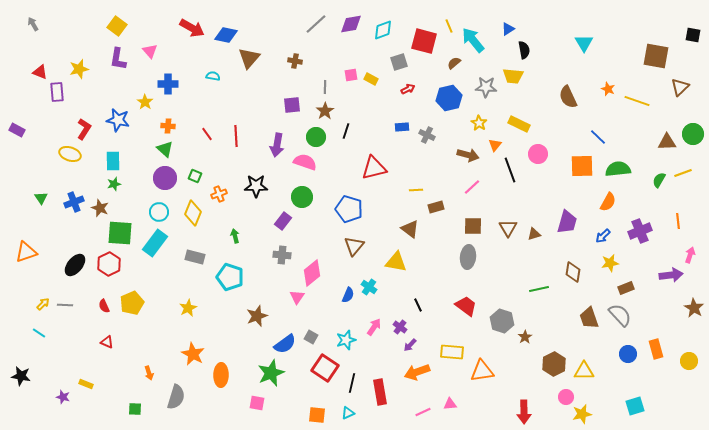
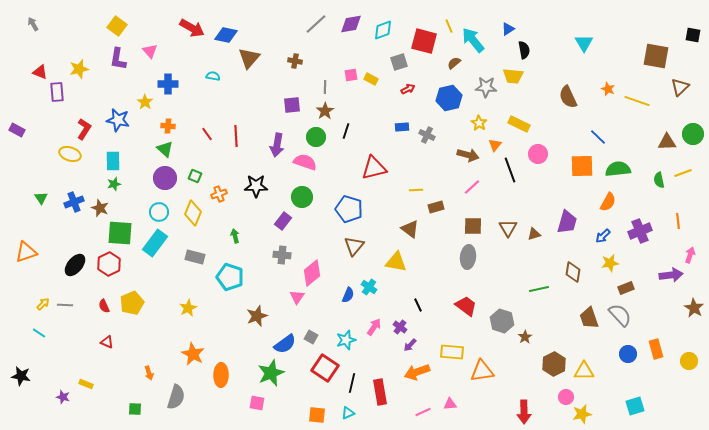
green semicircle at (659, 180): rotated 42 degrees counterclockwise
